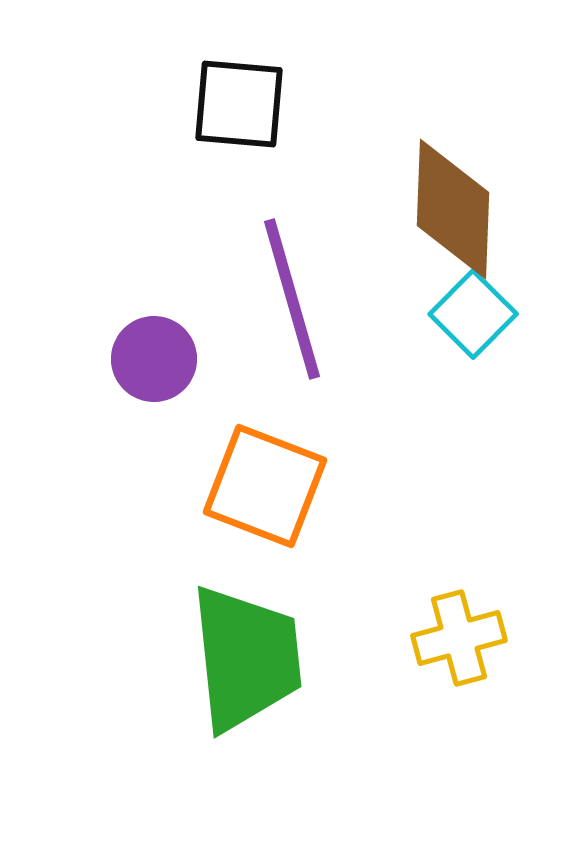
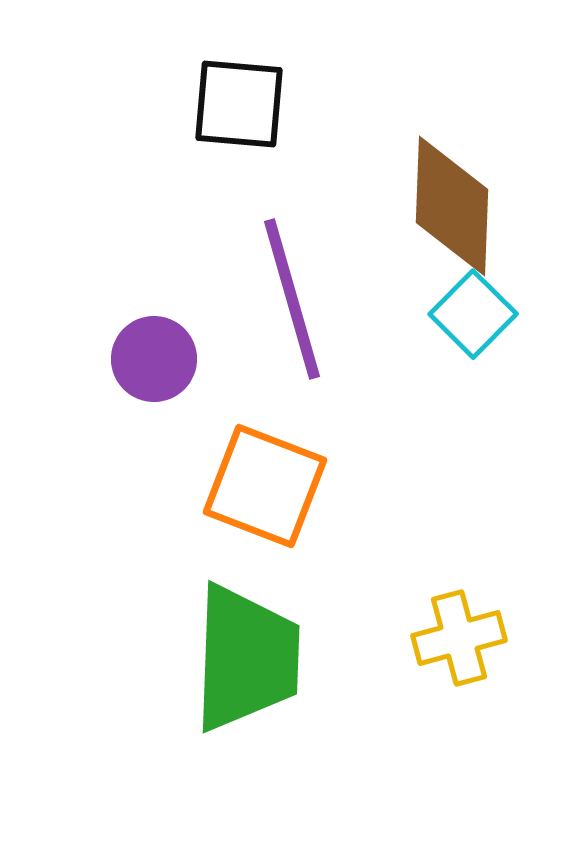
brown diamond: moved 1 px left, 3 px up
green trapezoid: rotated 8 degrees clockwise
